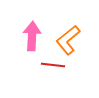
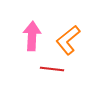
red line: moved 1 px left, 4 px down
